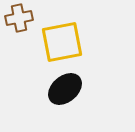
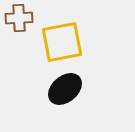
brown cross: rotated 8 degrees clockwise
